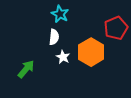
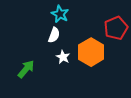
white semicircle: moved 2 px up; rotated 14 degrees clockwise
